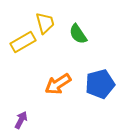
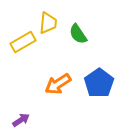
yellow trapezoid: moved 3 px right; rotated 20 degrees clockwise
blue pentagon: moved 1 px left, 1 px up; rotated 20 degrees counterclockwise
purple arrow: rotated 30 degrees clockwise
